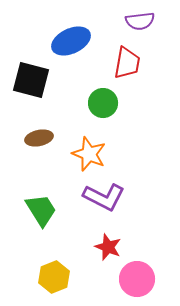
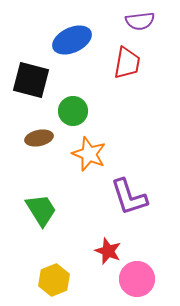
blue ellipse: moved 1 px right, 1 px up
green circle: moved 30 px left, 8 px down
purple L-shape: moved 25 px right; rotated 45 degrees clockwise
red star: moved 4 px down
yellow hexagon: moved 3 px down
